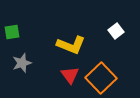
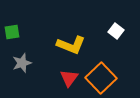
white square: rotated 14 degrees counterclockwise
red triangle: moved 1 px left, 3 px down; rotated 12 degrees clockwise
